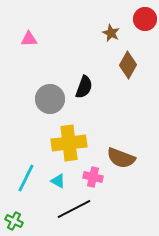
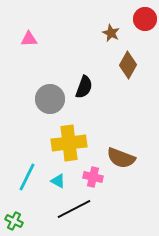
cyan line: moved 1 px right, 1 px up
